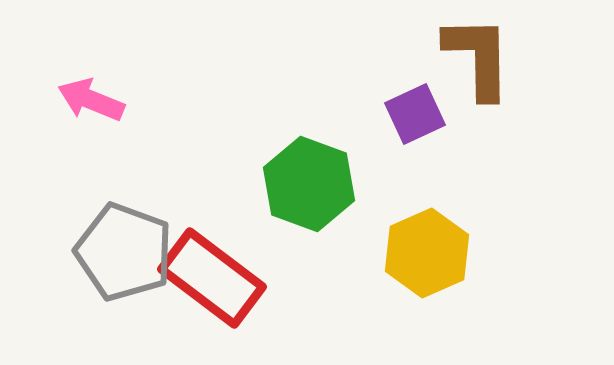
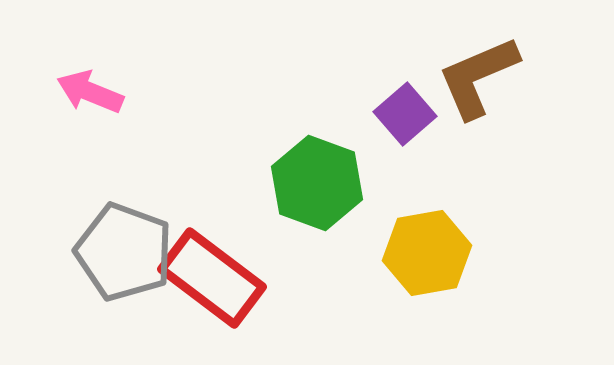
brown L-shape: moved 20 px down; rotated 112 degrees counterclockwise
pink arrow: moved 1 px left, 8 px up
purple square: moved 10 px left; rotated 16 degrees counterclockwise
green hexagon: moved 8 px right, 1 px up
yellow hexagon: rotated 14 degrees clockwise
